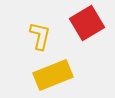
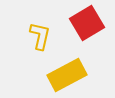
yellow rectangle: moved 14 px right; rotated 6 degrees counterclockwise
